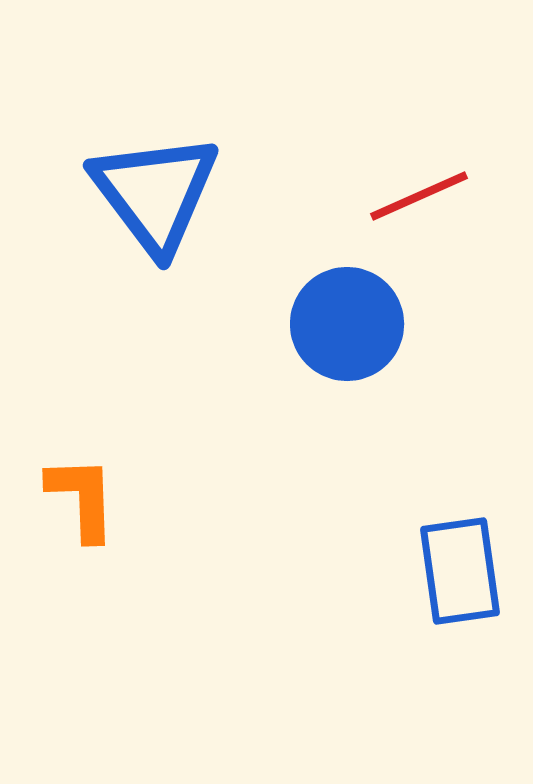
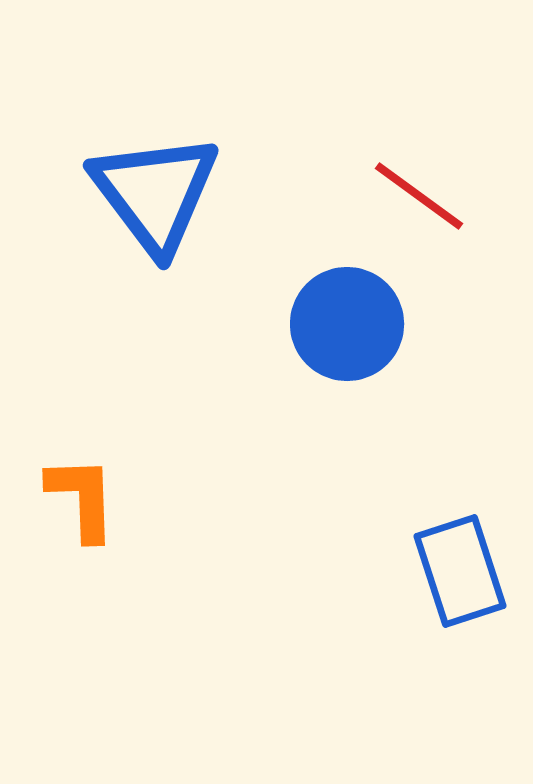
red line: rotated 60 degrees clockwise
blue rectangle: rotated 10 degrees counterclockwise
